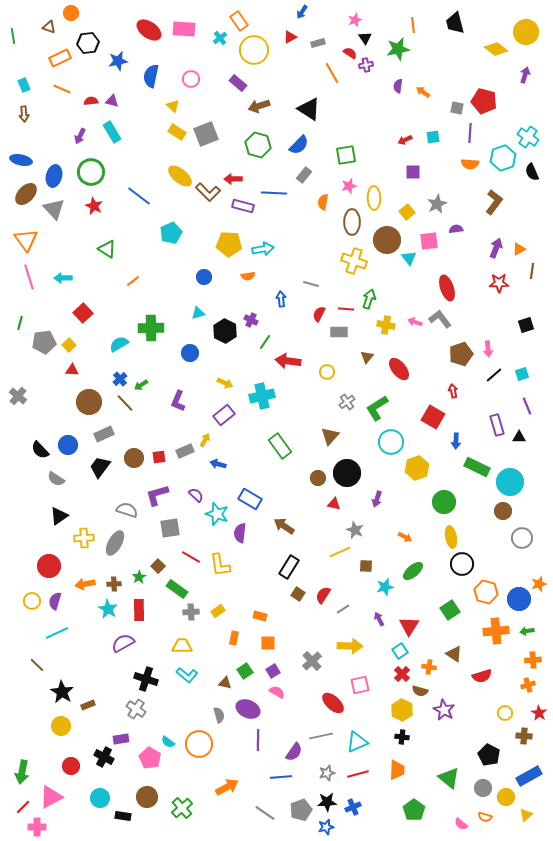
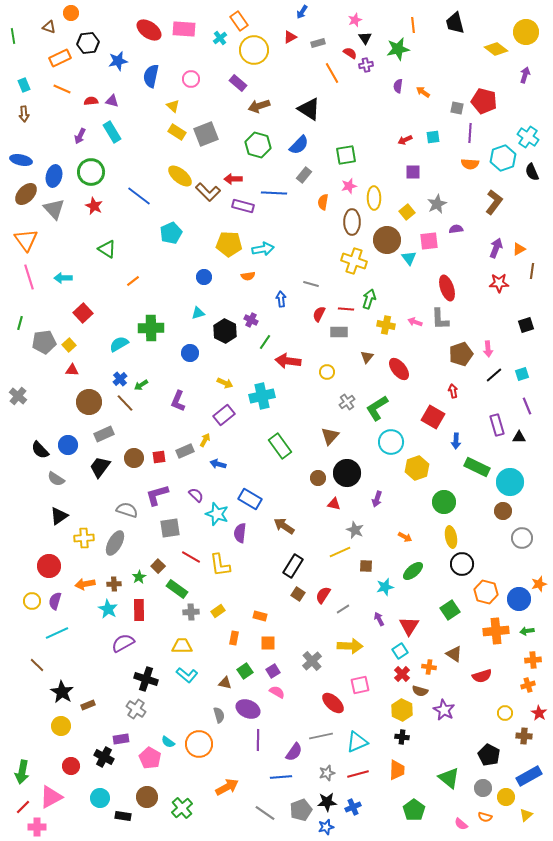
gray L-shape at (440, 319): rotated 145 degrees counterclockwise
black rectangle at (289, 567): moved 4 px right, 1 px up
